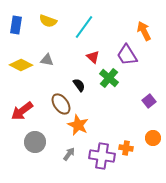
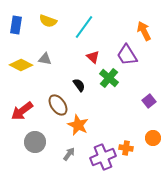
gray triangle: moved 2 px left, 1 px up
brown ellipse: moved 3 px left, 1 px down
purple cross: moved 1 px right, 1 px down; rotated 30 degrees counterclockwise
